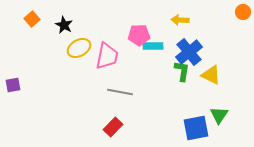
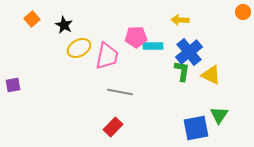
pink pentagon: moved 3 px left, 2 px down
